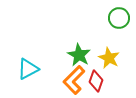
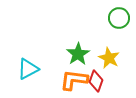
green star: moved 1 px left, 1 px up; rotated 10 degrees clockwise
orange L-shape: rotated 52 degrees clockwise
